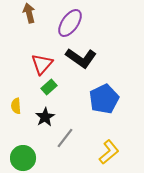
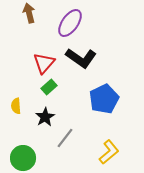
red triangle: moved 2 px right, 1 px up
